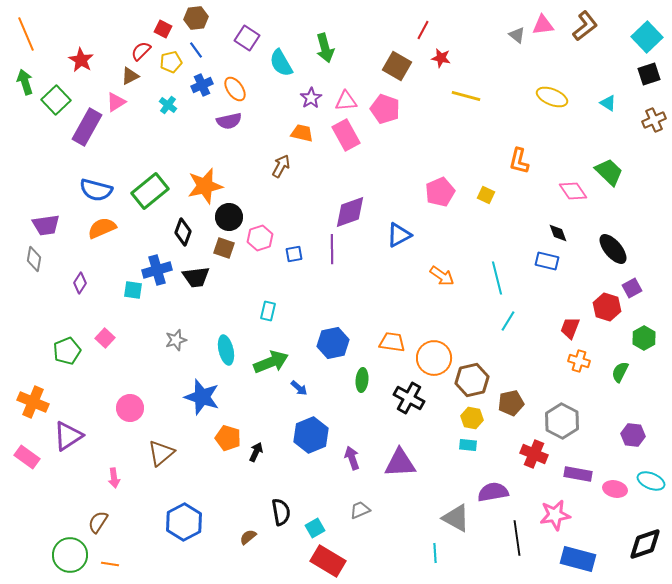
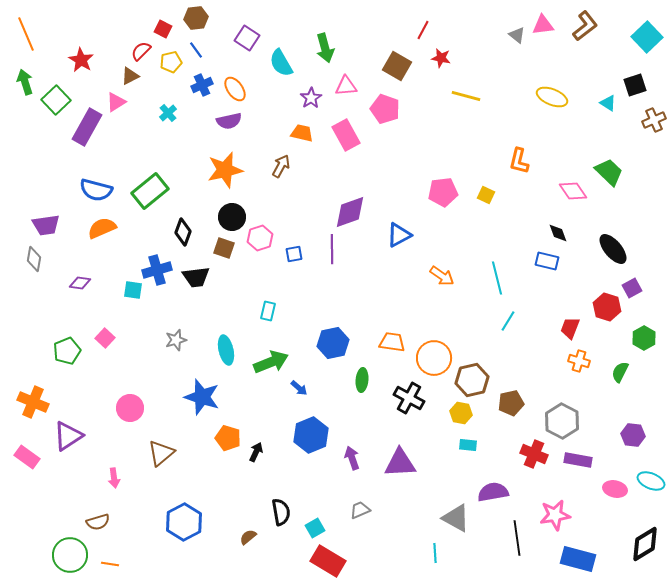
black square at (649, 74): moved 14 px left, 11 px down
pink triangle at (346, 101): moved 15 px up
cyan cross at (168, 105): moved 8 px down; rotated 12 degrees clockwise
orange star at (205, 186): moved 20 px right, 16 px up
pink pentagon at (440, 192): moved 3 px right; rotated 16 degrees clockwise
black circle at (229, 217): moved 3 px right
purple diamond at (80, 283): rotated 65 degrees clockwise
yellow hexagon at (472, 418): moved 11 px left, 5 px up
purple rectangle at (578, 474): moved 14 px up
brown semicircle at (98, 522): rotated 140 degrees counterclockwise
black diamond at (645, 544): rotated 12 degrees counterclockwise
